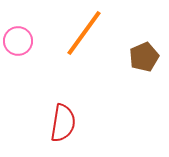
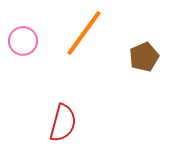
pink circle: moved 5 px right
red semicircle: rotated 6 degrees clockwise
